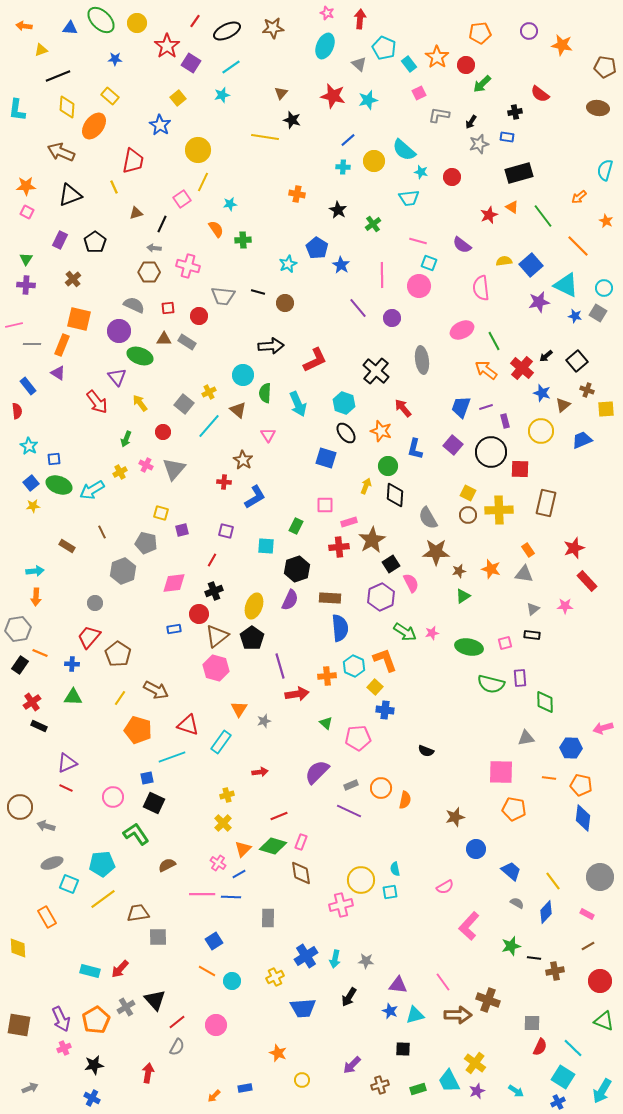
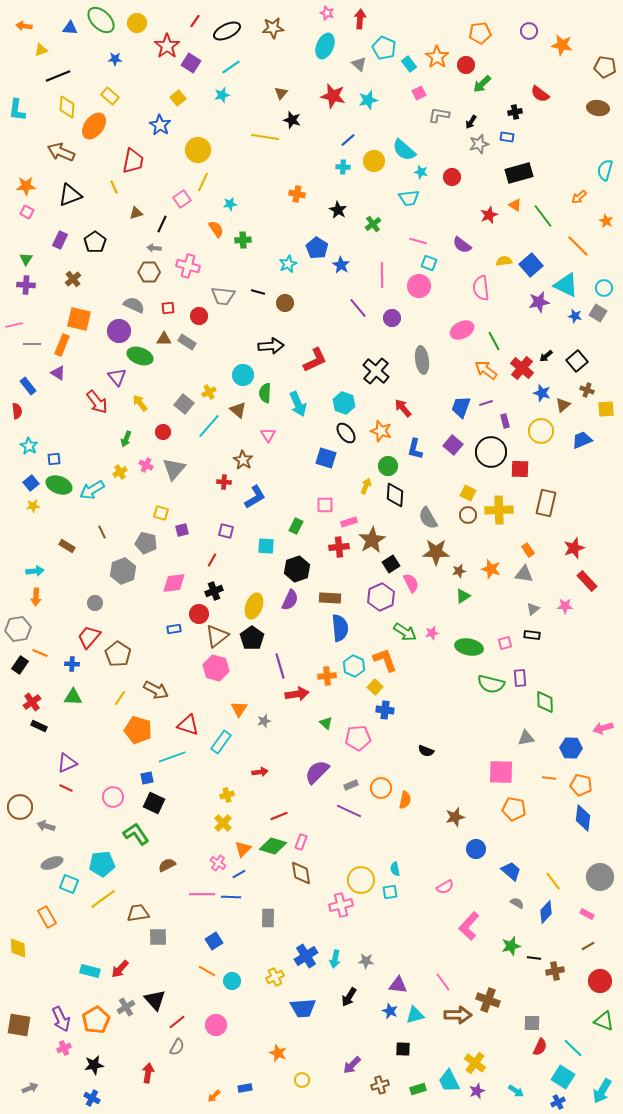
orange triangle at (512, 207): moved 3 px right, 2 px up
purple line at (486, 407): moved 4 px up
